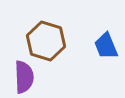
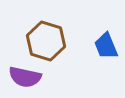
purple semicircle: moved 1 px right; rotated 104 degrees clockwise
